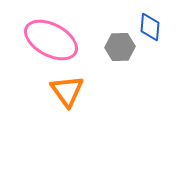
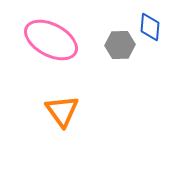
gray hexagon: moved 2 px up
orange triangle: moved 5 px left, 20 px down
